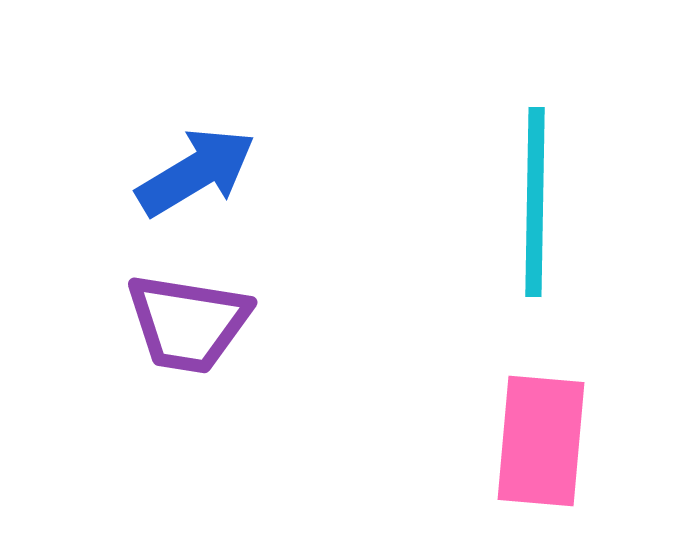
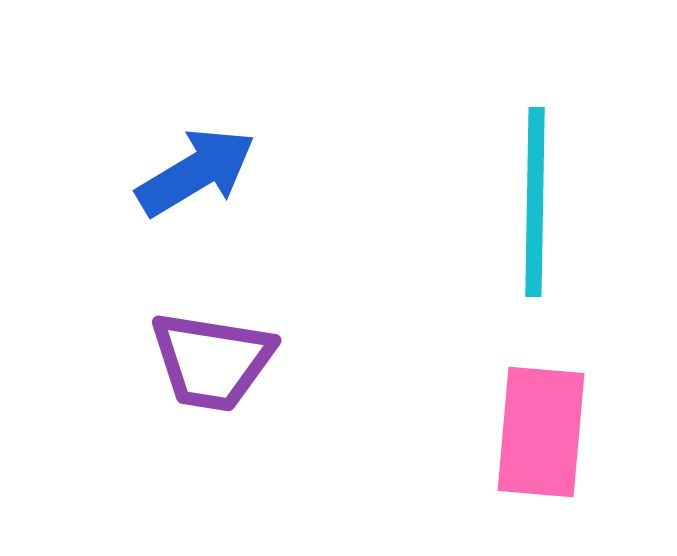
purple trapezoid: moved 24 px right, 38 px down
pink rectangle: moved 9 px up
